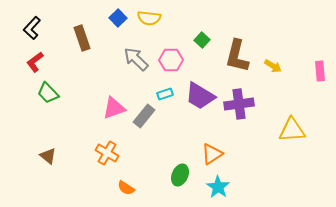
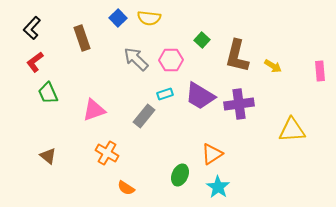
green trapezoid: rotated 20 degrees clockwise
pink triangle: moved 20 px left, 2 px down
